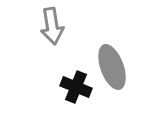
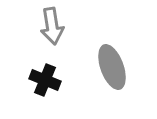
black cross: moved 31 px left, 7 px up
